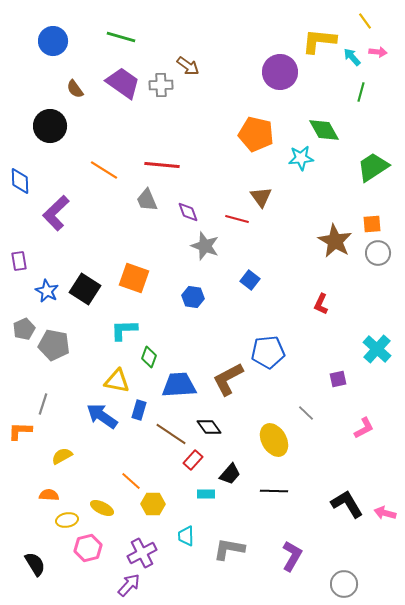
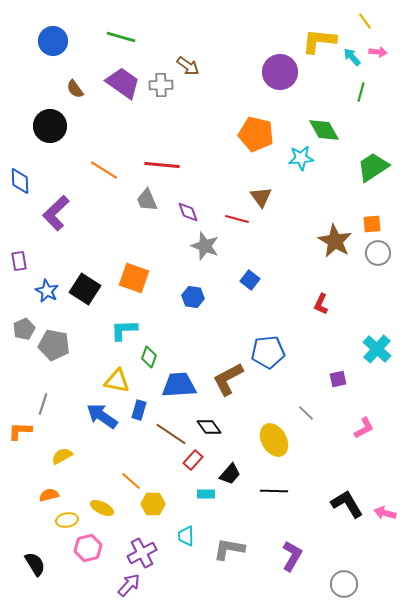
orange semicircle at (49, 495): rotated 18 degrees counterclockwise
